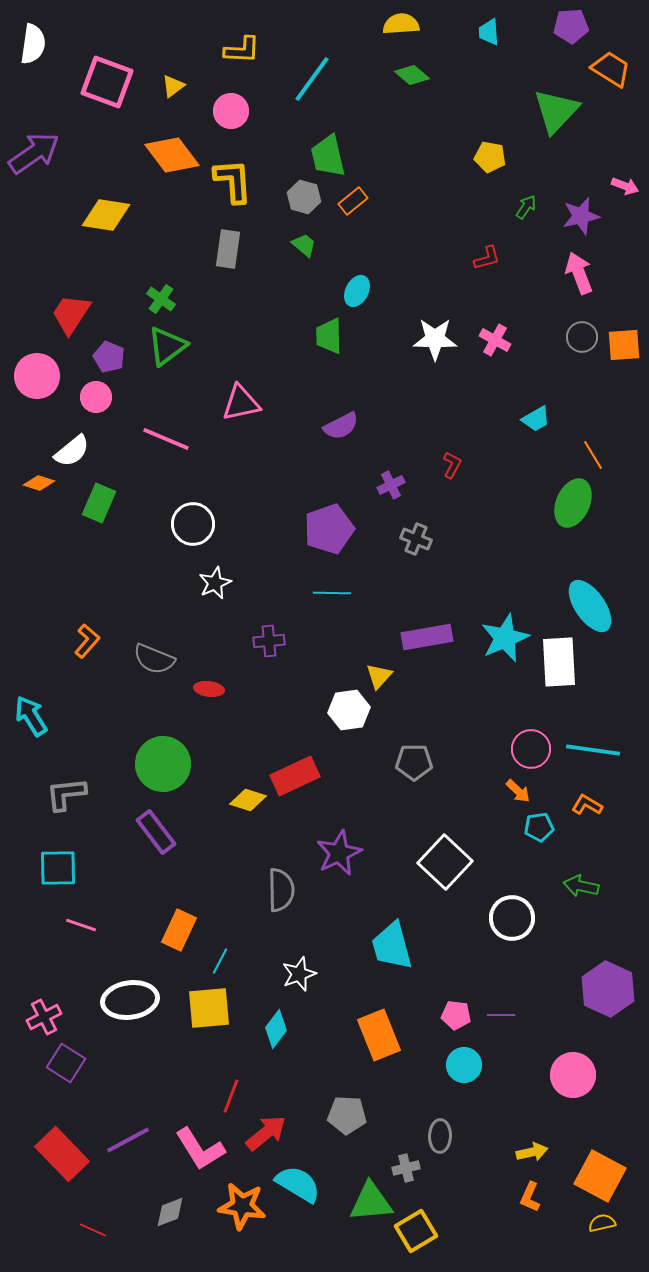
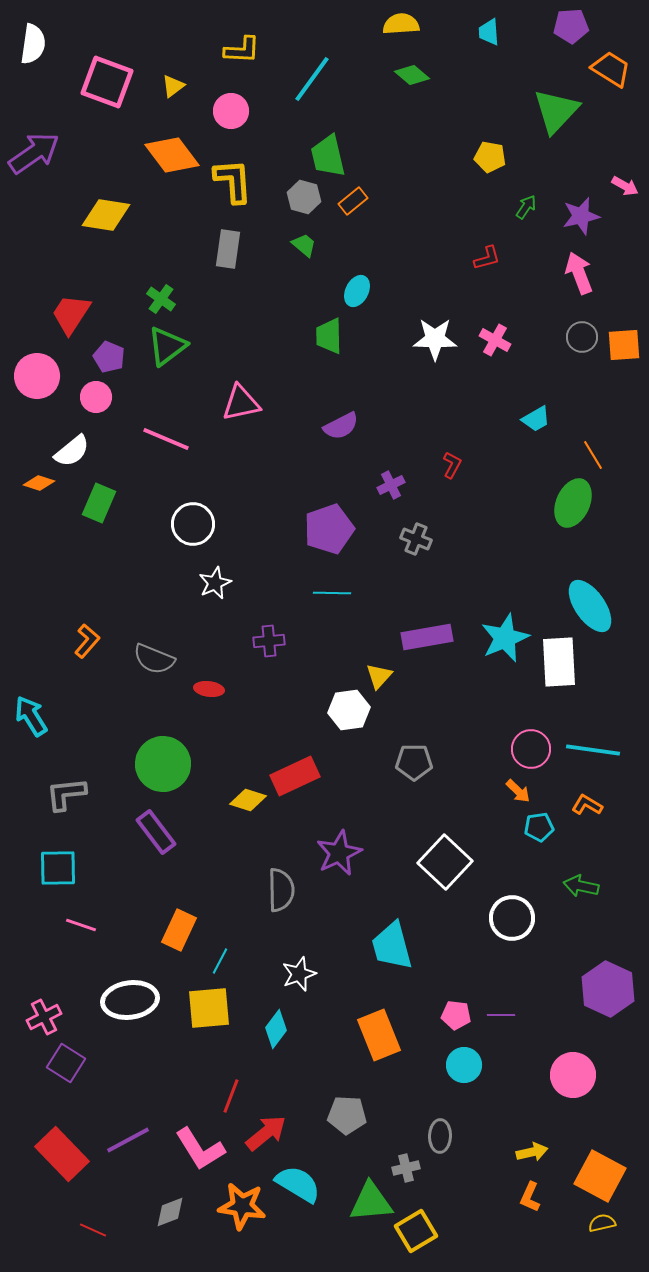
pink arrow at (625, 186): rotated 8 degrees clockwise
